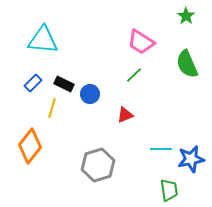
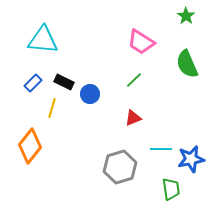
green line: moved 5 px down
black rectangle: moved 2 px up
red triangle: moved 8 px right, 3 px down
gray hexagon: moved 22 px right, 2 px down
green trapezoid: moved 2 px right, 1 px up
